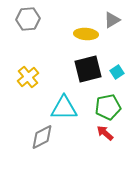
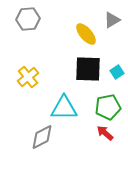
yellow ellipse: rotated 45 degrees clockwise
black square: rotated 16 degrees clockwise
